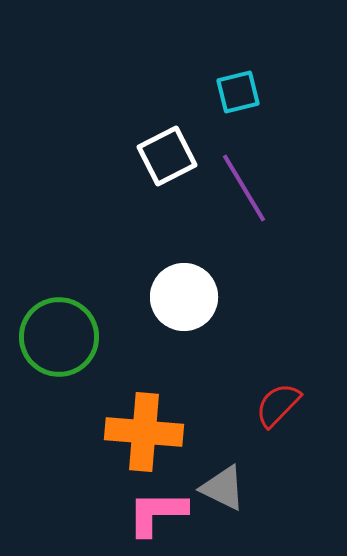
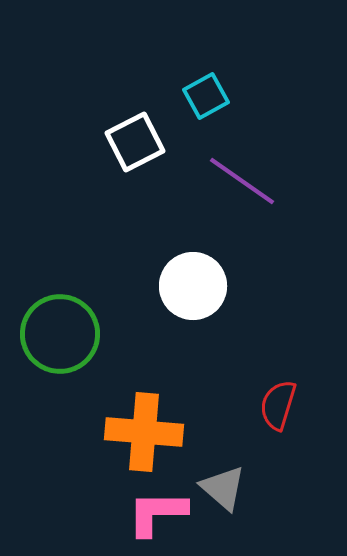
cyan square: moved 32 px left, 4 px down; rotated 15 degrees counterclockwise
white square: moved 32 px left, 14 px up
purple line: moved 2 px left, 7 px up; rotated 24 degrees counterclockwise
white circle: moved 9 px right, 11 px up
green circle: moved 1 px right, 3 px up
red semicircle: rotated 27 degrees counterclockwise
gray triangle: rotated 15 degrees clockwise
